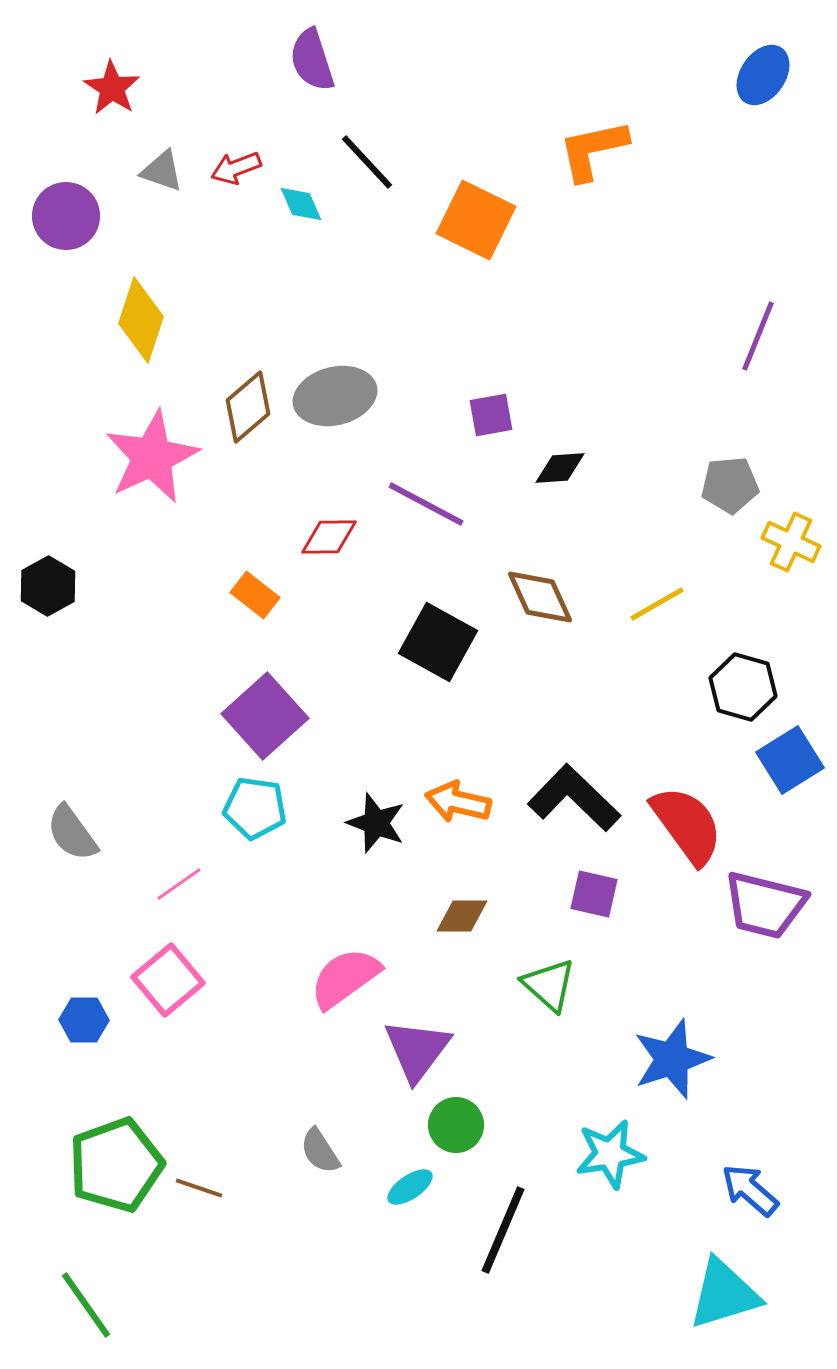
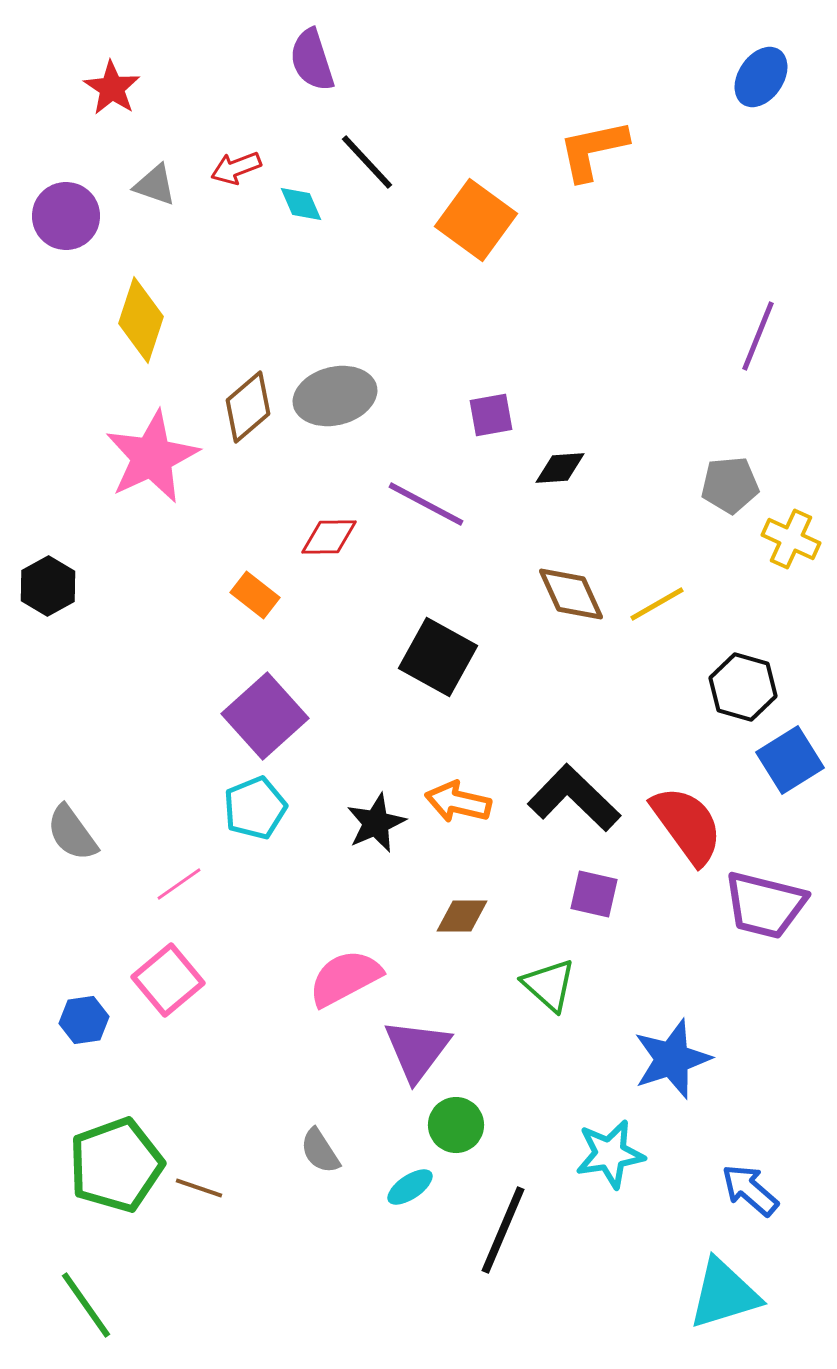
blue ellipse at (763, 75): moved 2 px left, 2 px down
gray triangle at (162, 171): moved 7 px left, 14 px down
orange square at (476, 220): rotated 10 degrees clockwise
yellow cross at (791, 542): moved 3 px up
brown diamond at (540, 597): moved 31 px right, 3 px up
black square at (438, 642): moved 15 px down
cyan pentagon at (255, 808): rotated 30 degrees counterclockwise
black star at (376, 823): rotated 28 degrees clockwise
pink semicircle at (345, 978): rotated 8 degrees clockwise
blue hexagon at (84, 1020): rotated 9 degrees counterclockwise
